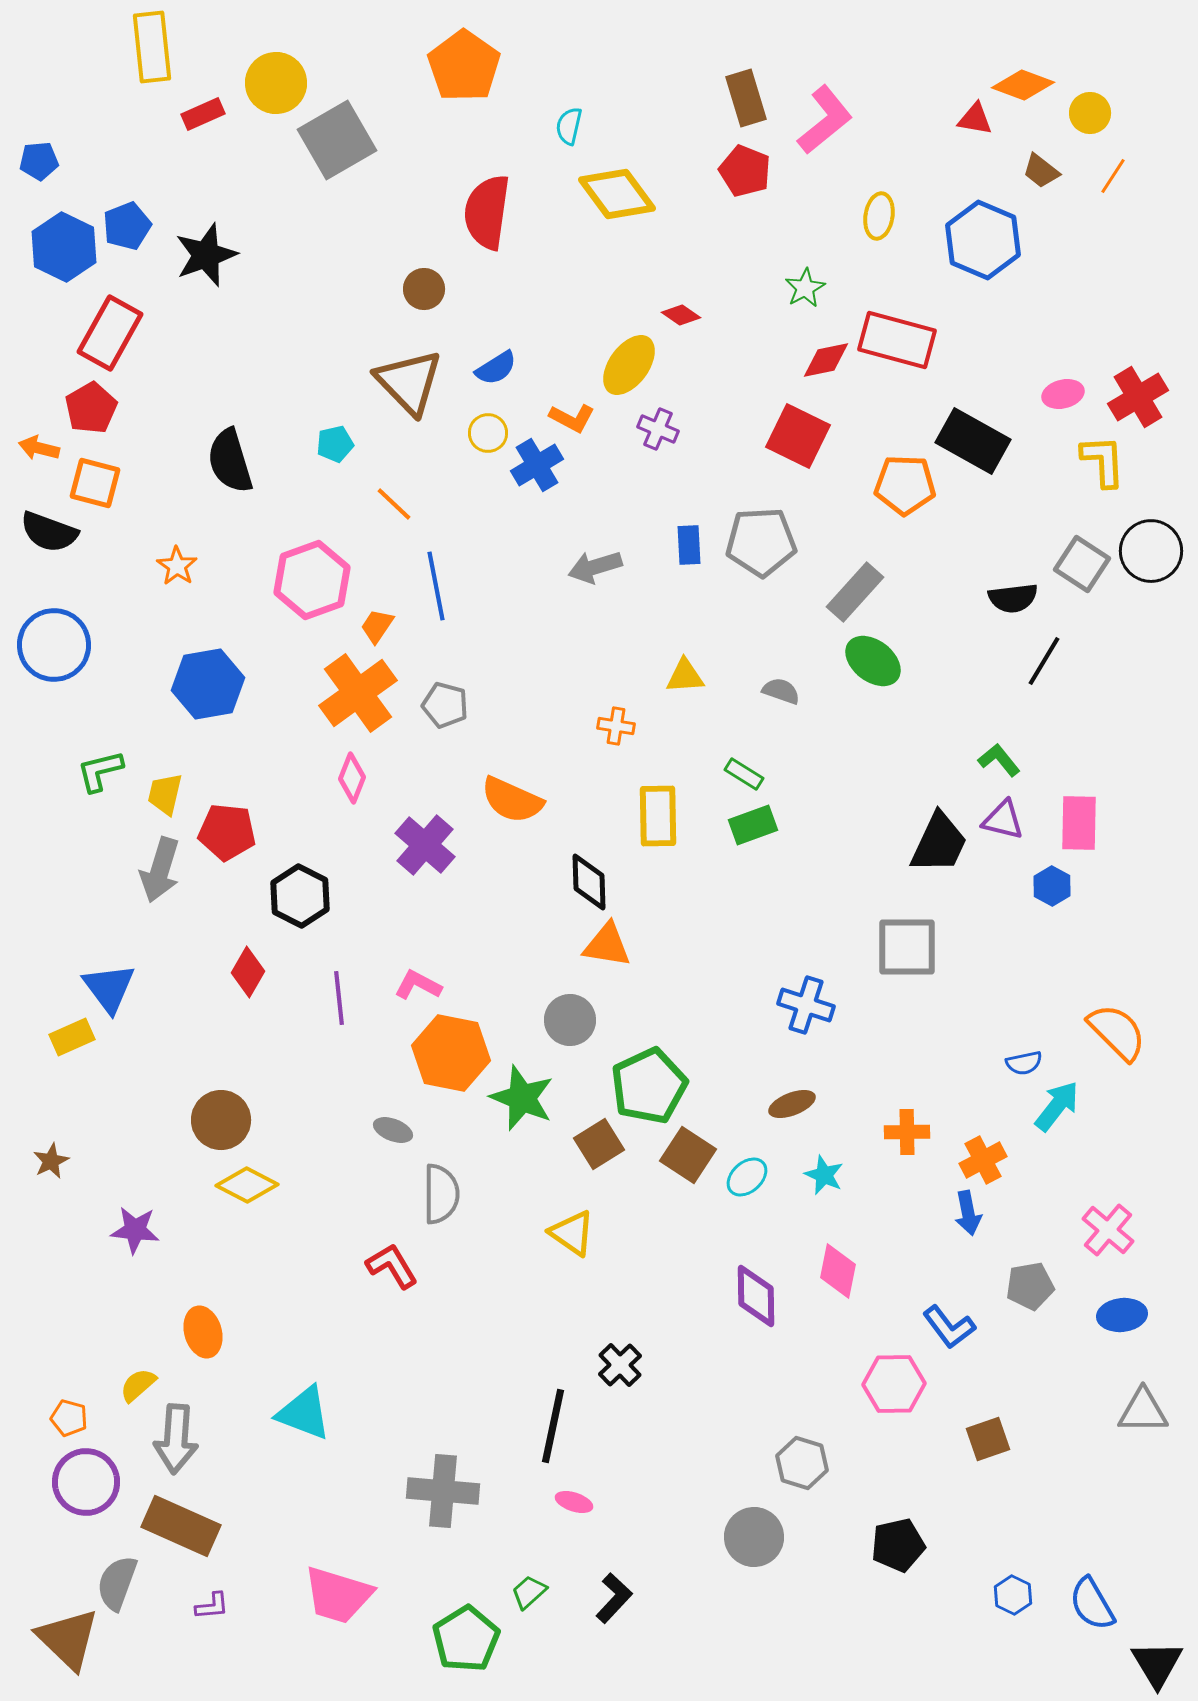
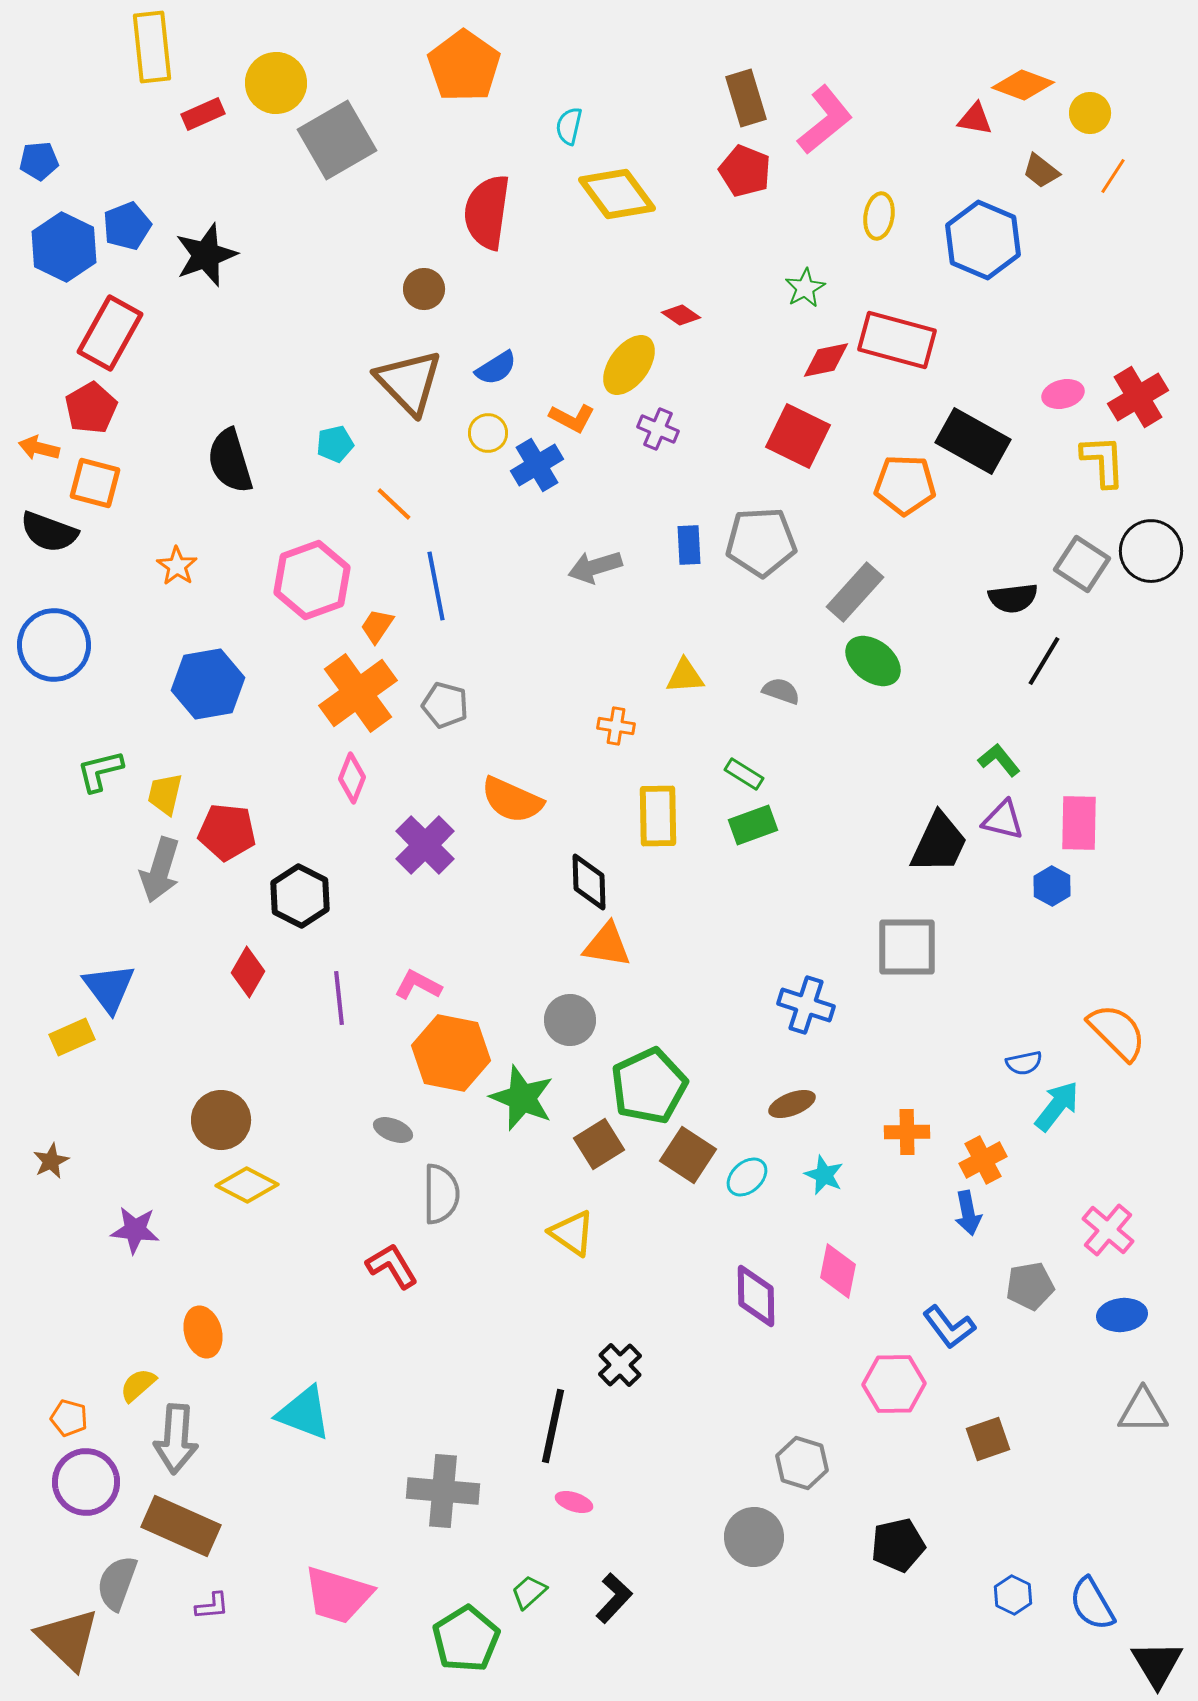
purple cross at (425, 845): rotated 4 degrees clockwise
